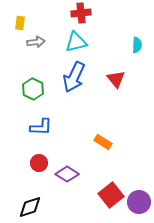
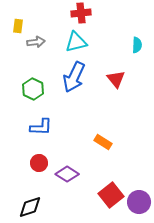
yellow rectangle: moved 2 px left, 3 px down
